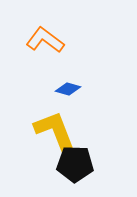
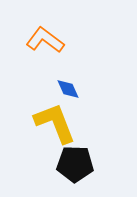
blue diamond: rotated 50 degrees clockwise
yellow L-shape: moved 8 px up
